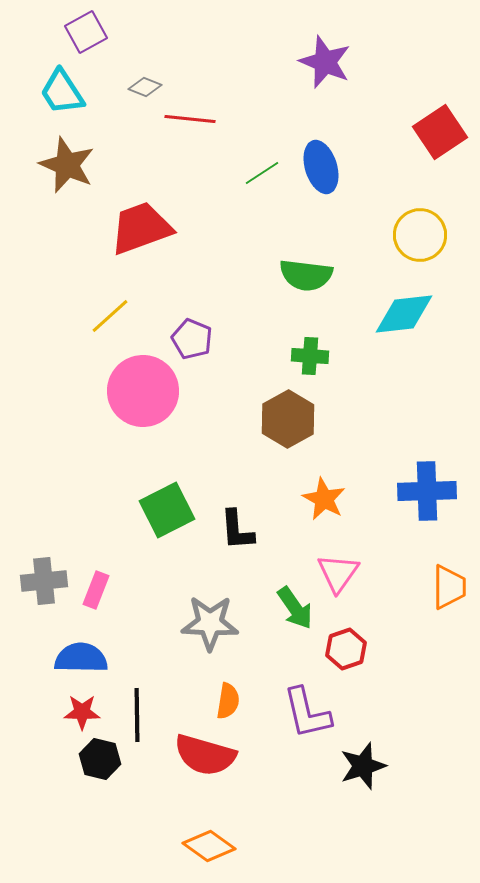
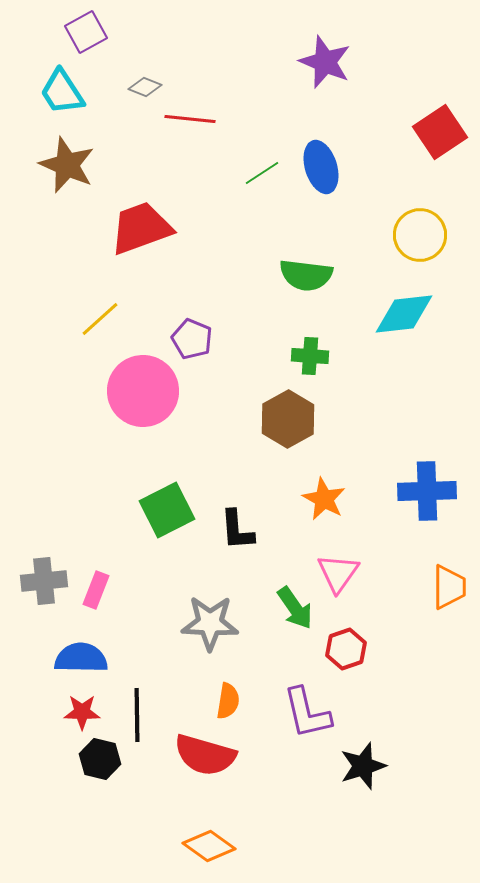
yellow line: moved 10 px left, 3 px down
